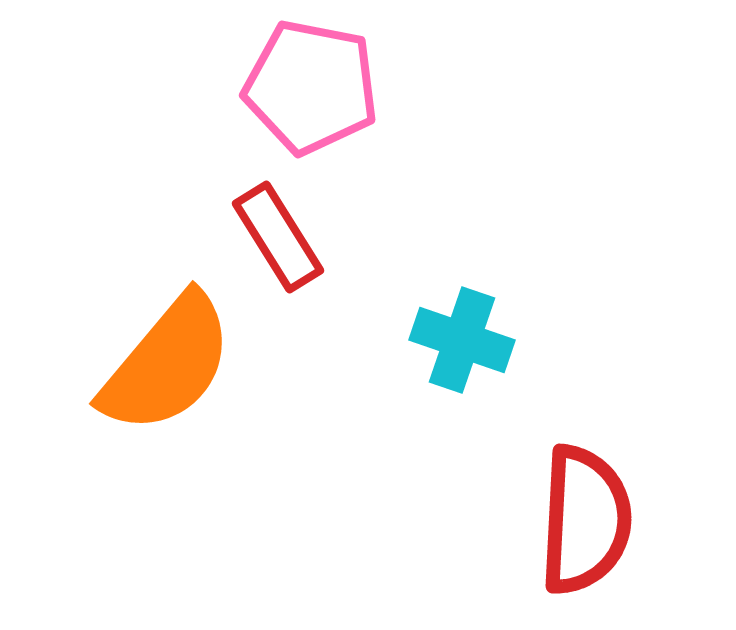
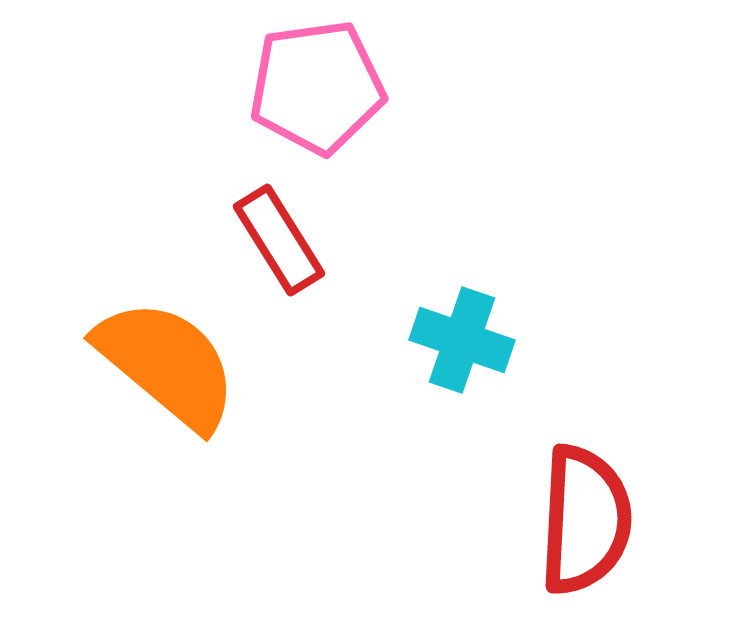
pink pentagon: moved 6 px right; rotated 19 degrees counterclockwise
red rectangle: moved 1 px right, 3 px down
orange semicircle: rotated 90 degrees counterclockwise
